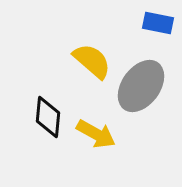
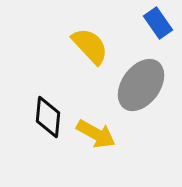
blue rectangle: rotated 44 degrees clockwise
yellow semicircle: moved 2 px left, 15 px up; rotated 6 degrees clockwise
gray ellipse: moved 1 px up
